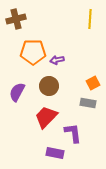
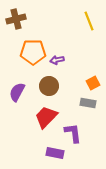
yellow line: moved 1 px left, 2 px down; rotated 24 degrees counterclockwise
